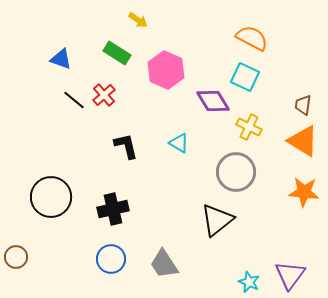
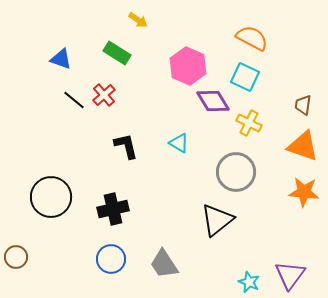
pink hexagon: moved 22 px right, 4 px up
yellow cross: moved 4 px up
orange triangle: moved 5 px down; rotated 12 degrees counterclockwise
